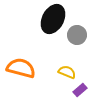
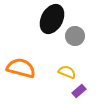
black ellipse: moved 1 px left
gray circle: moved 2 px left, 1 px down
purple rectangle: moved 1 px left, 1 px down
